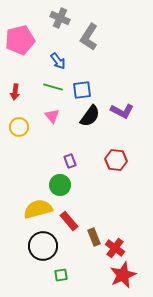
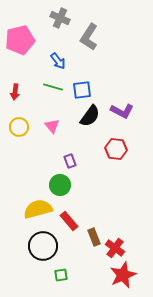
pink triangle: moved 10 px down
red hexagon: moved 11 px up
